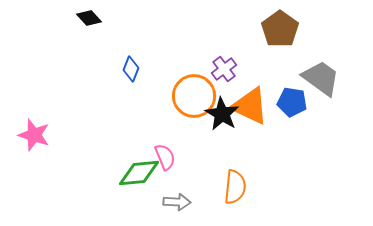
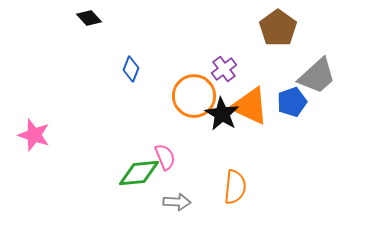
brown pentagon: moved 2 px left, 1 px up
gray trapezoid: moved 4 px left, 2 px up; rotated 102 degrees clockwise
blue pentagon: rotated 28 degrees counterclockwise
